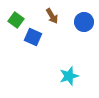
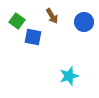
green square: moved 1 px right, 1 px down
blue square: rotated 12 degrees counterclockwise
